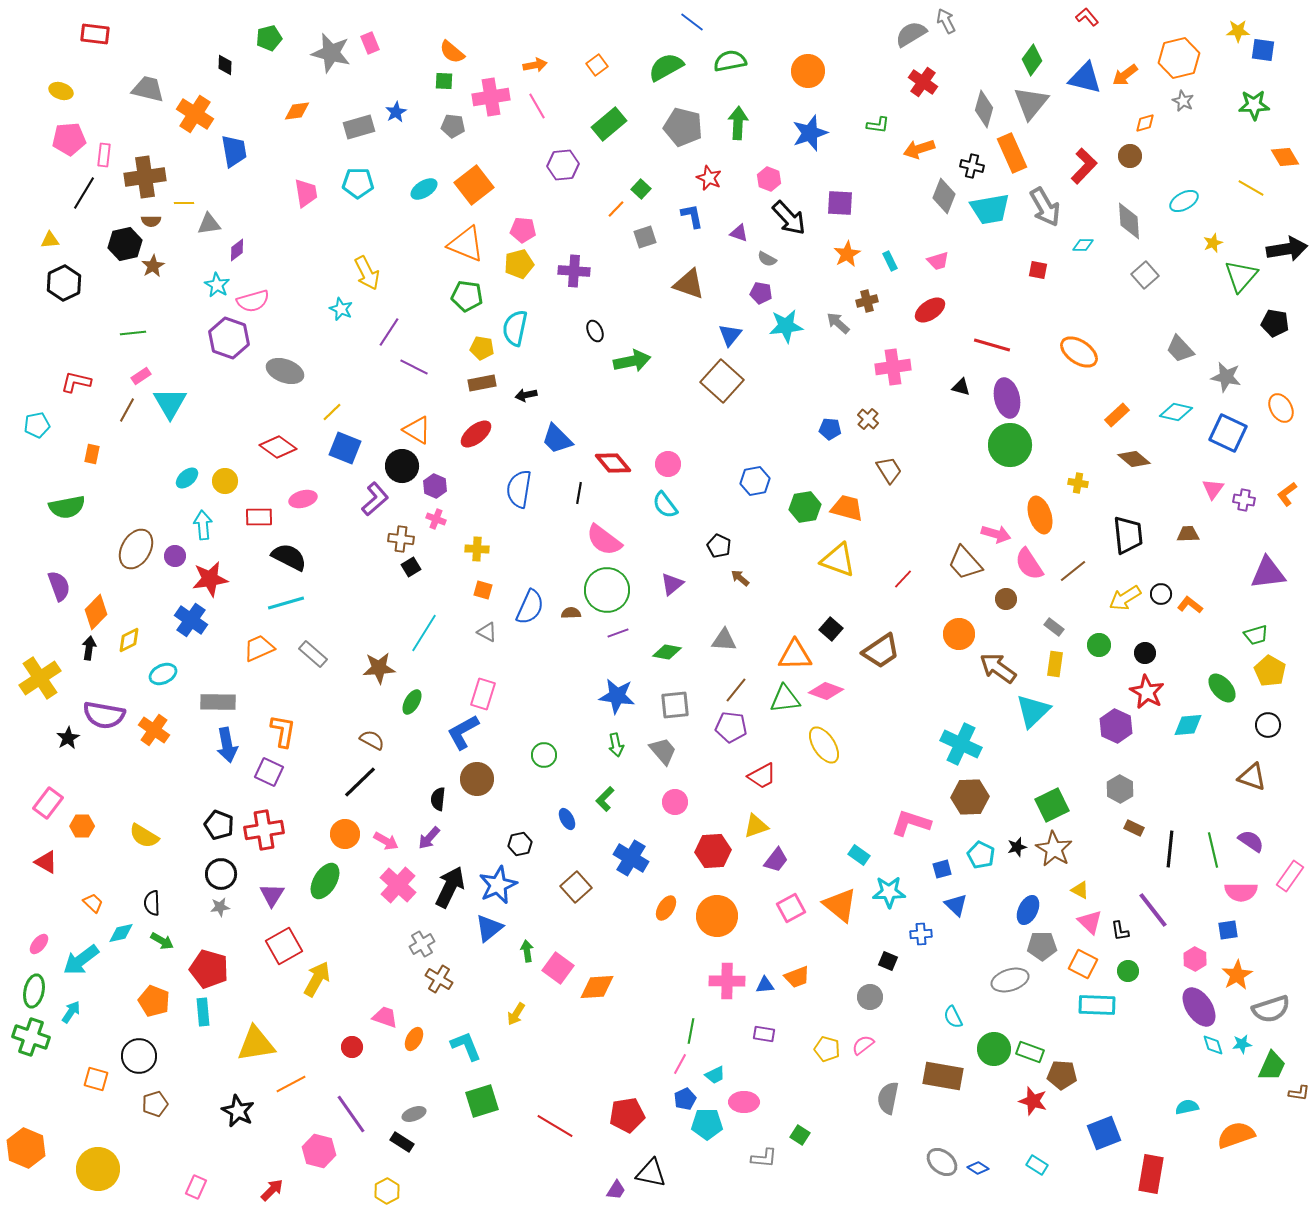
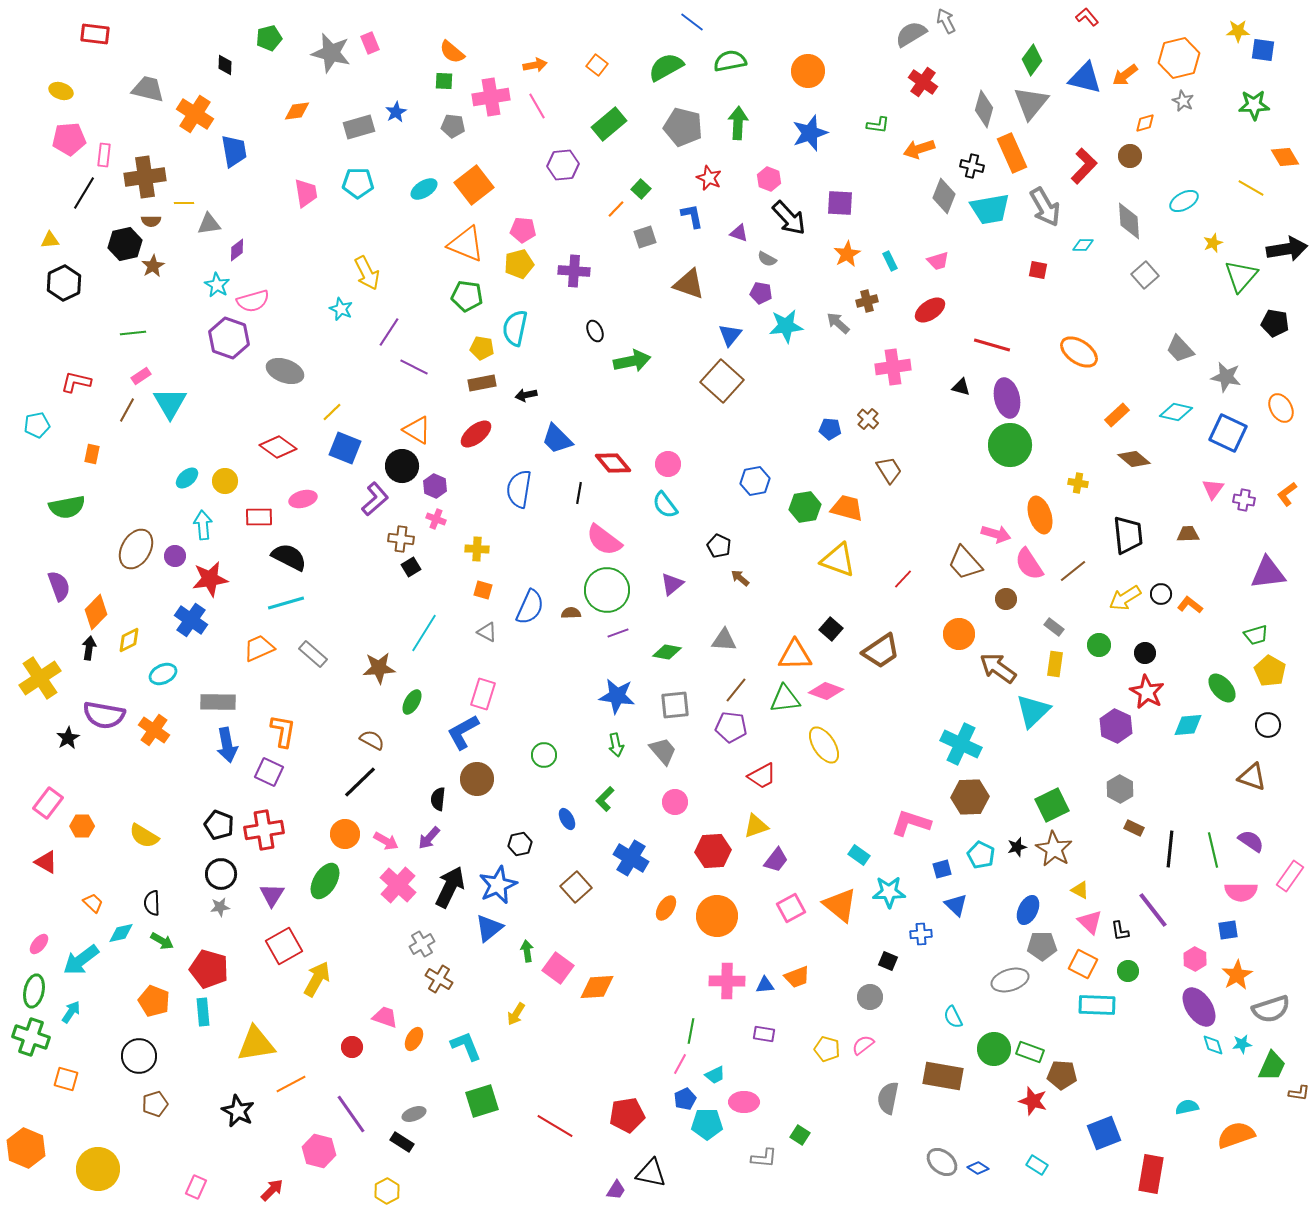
orange square at (597, 65): rotated 15 degrees counterclockwise
orange square at (96, 1079): moved 30 px left
